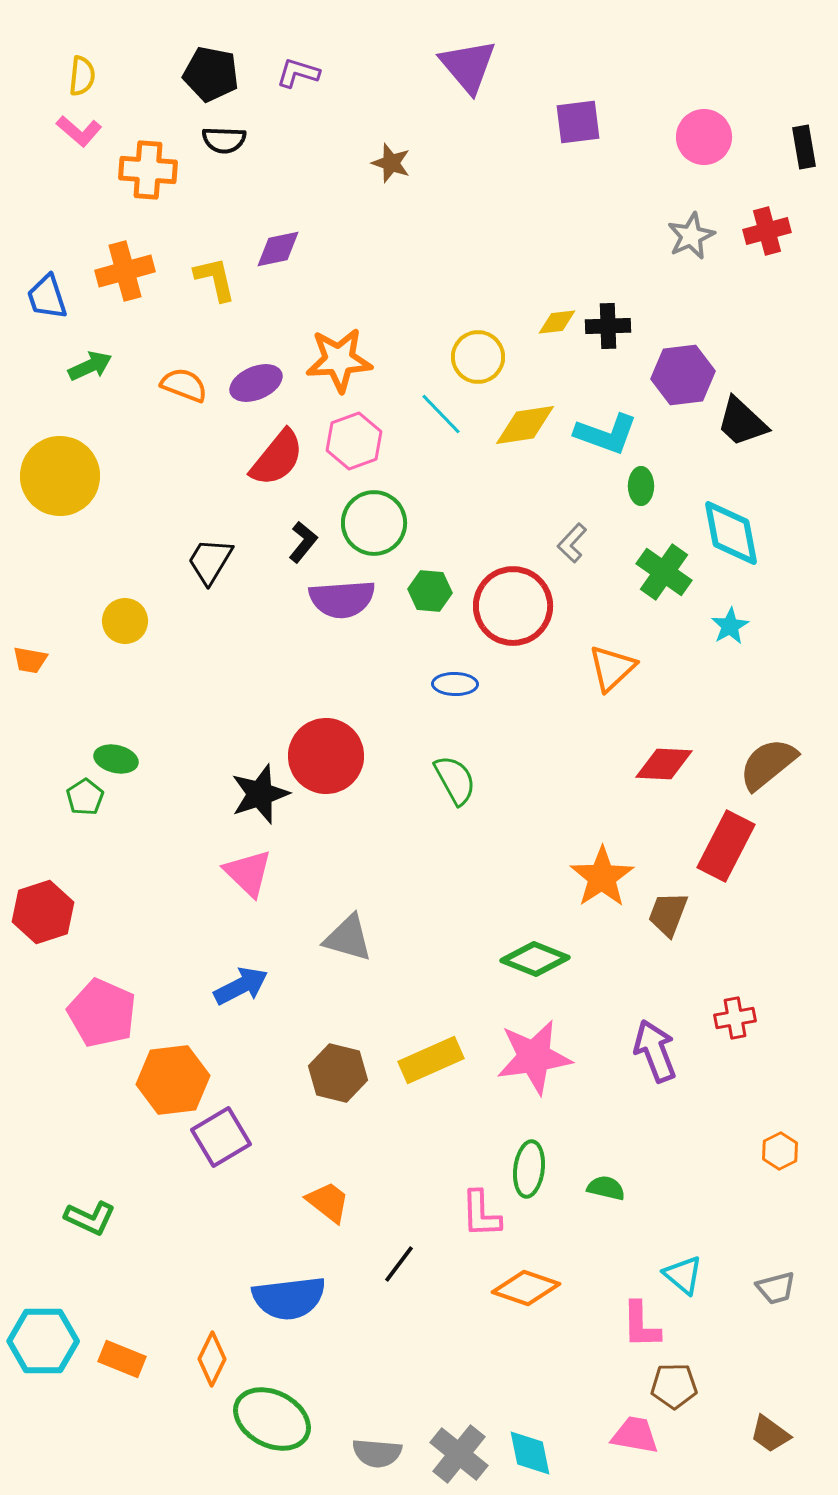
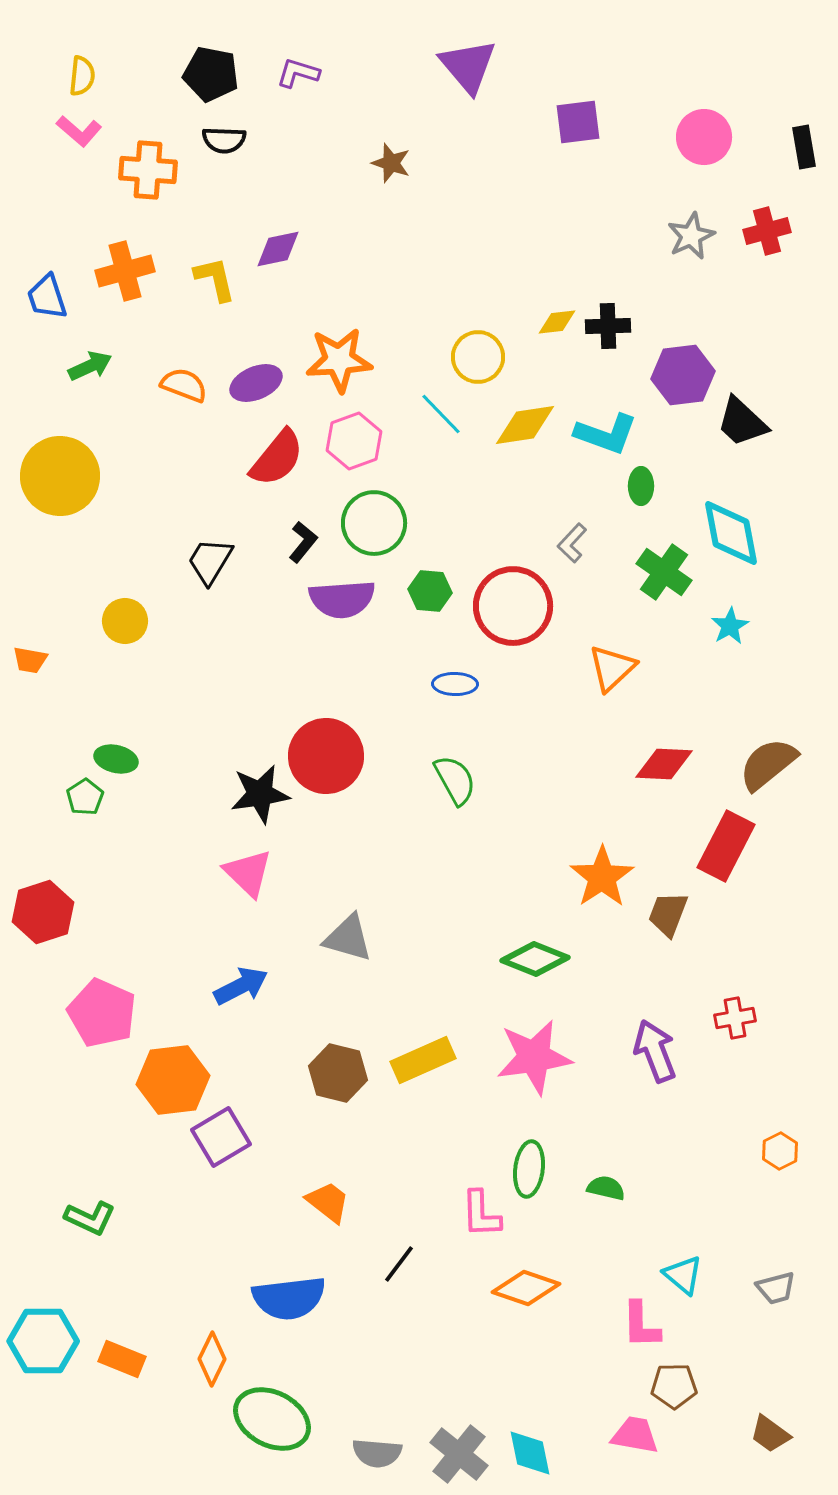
black star at (260, 794): rotated 10 degrees clockwise
yellow rectangle at (431, 1060): moved 8 px left
